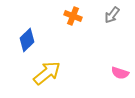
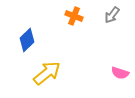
orange cross: moved 1 px right
